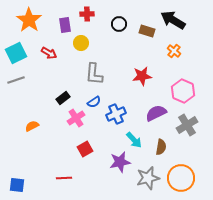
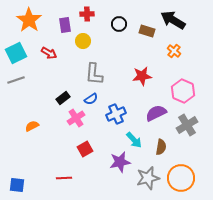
yellow circle: moved 2 px right, 2 px up
blue semicircle: moved 3 px left, 3 px up
